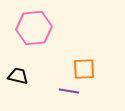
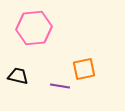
orange square: rotated 10 degrees counterclockwise
purple line: moved 9 px left, 5 px up
